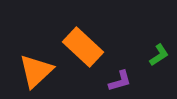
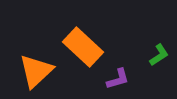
purple L-shape: moved 2 px left, 2 px up
